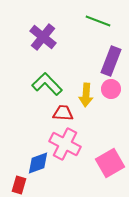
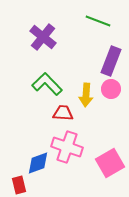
pink cross: moved 2 px right, 3 px down; rotated 8 degrees counterclockwise
red rectangle: rotated 30 degrees counterclockwise
